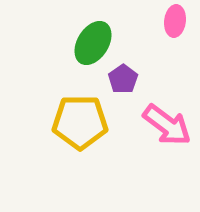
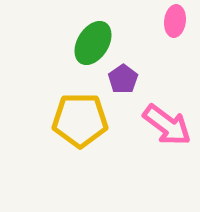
yellow pentagon: moved 2 px up
